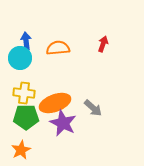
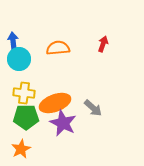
blue arrow: moved 13 px left
cyan circle: moved 1 px left, 1 px down
orange star: moved 1 px up
